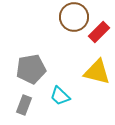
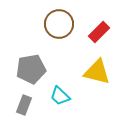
brown circle: moved 15 px left, 7 px down
